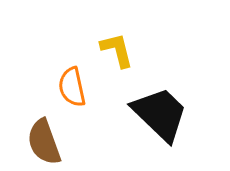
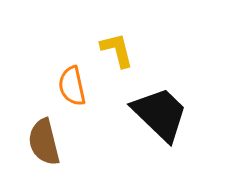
orange semicircle: moved 1 px up
brown semicircle: rotated 6 degrees clockwise
